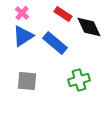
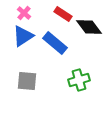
pink cross: moved 2 px right
black diamond: rotated 12 degrees counterclockwise
